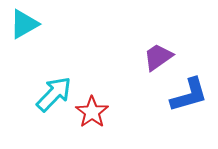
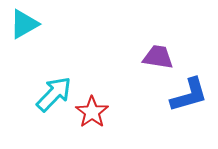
purple trapezoid: rotated 44 degrees clockwise
